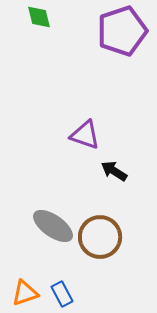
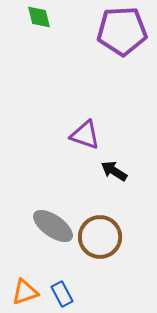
purple pentagon: rotated 15 degrees clockwise
orange triangle: moved 1 px up
